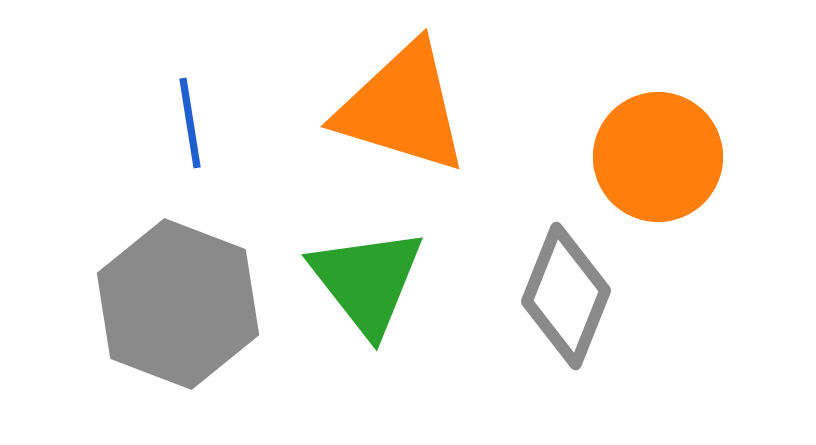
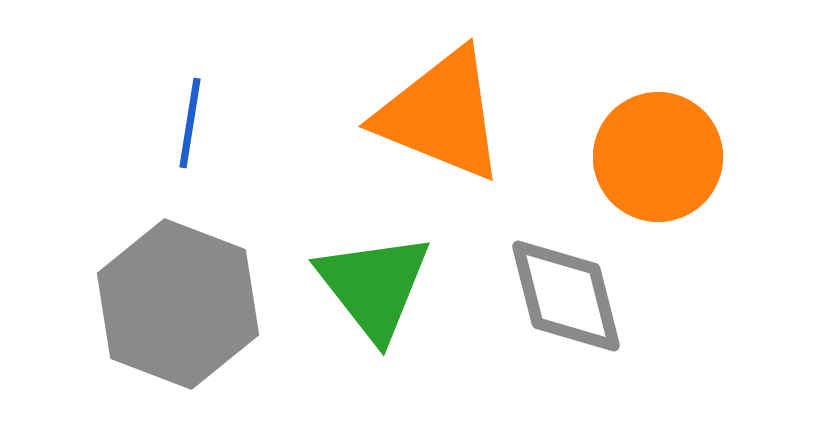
orange triangle: moved 39 px right, 7 px down; rotated 5 degrees clockwise
blue line: rotated 18 degrees clockwise
green triangle: moved 7 px right, 5 px down
gray diamond: rotated 36 degrees counterclockwise
